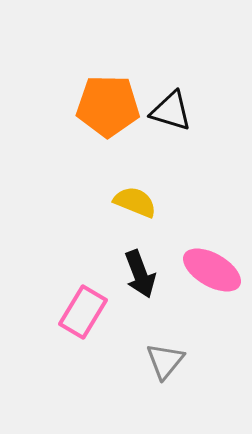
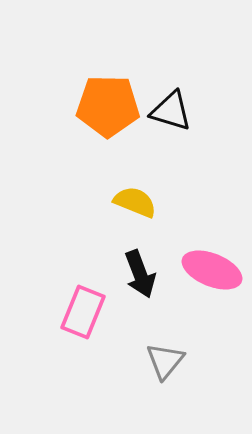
pink ellipse: rotated 8 degrees counterclockwise
pink rectangle: rotated 9 degrees counterclockwise
